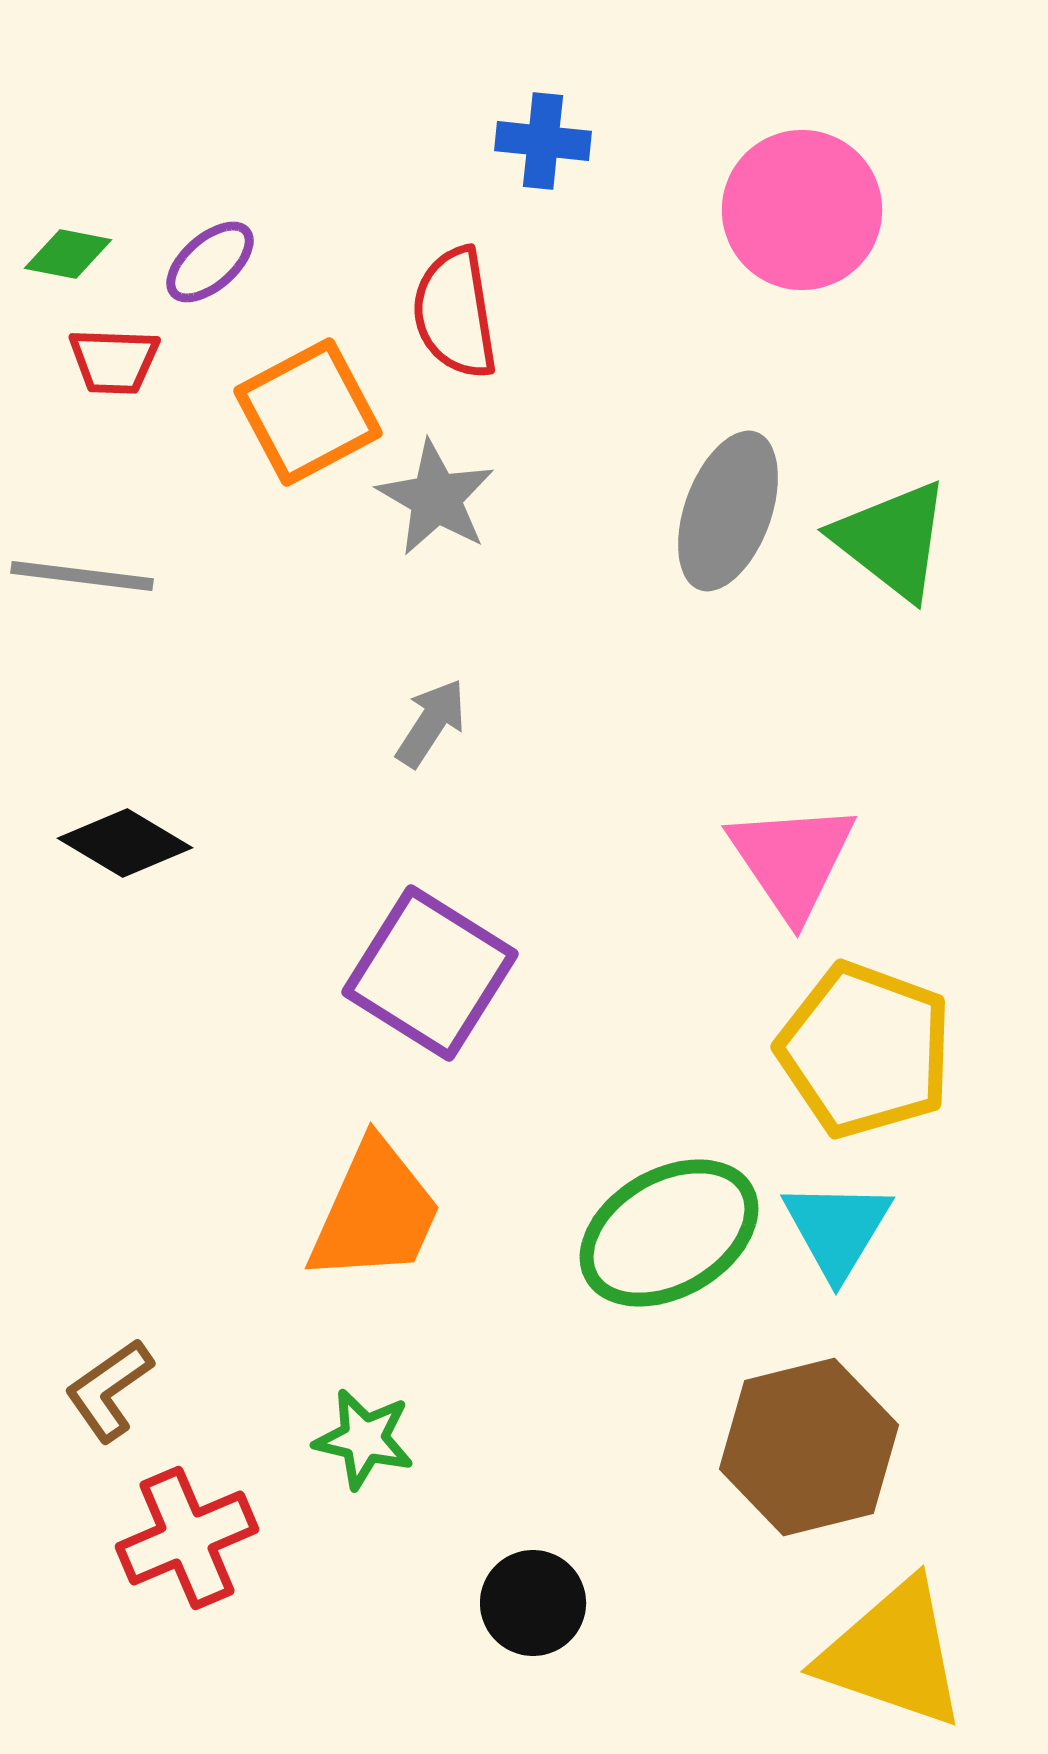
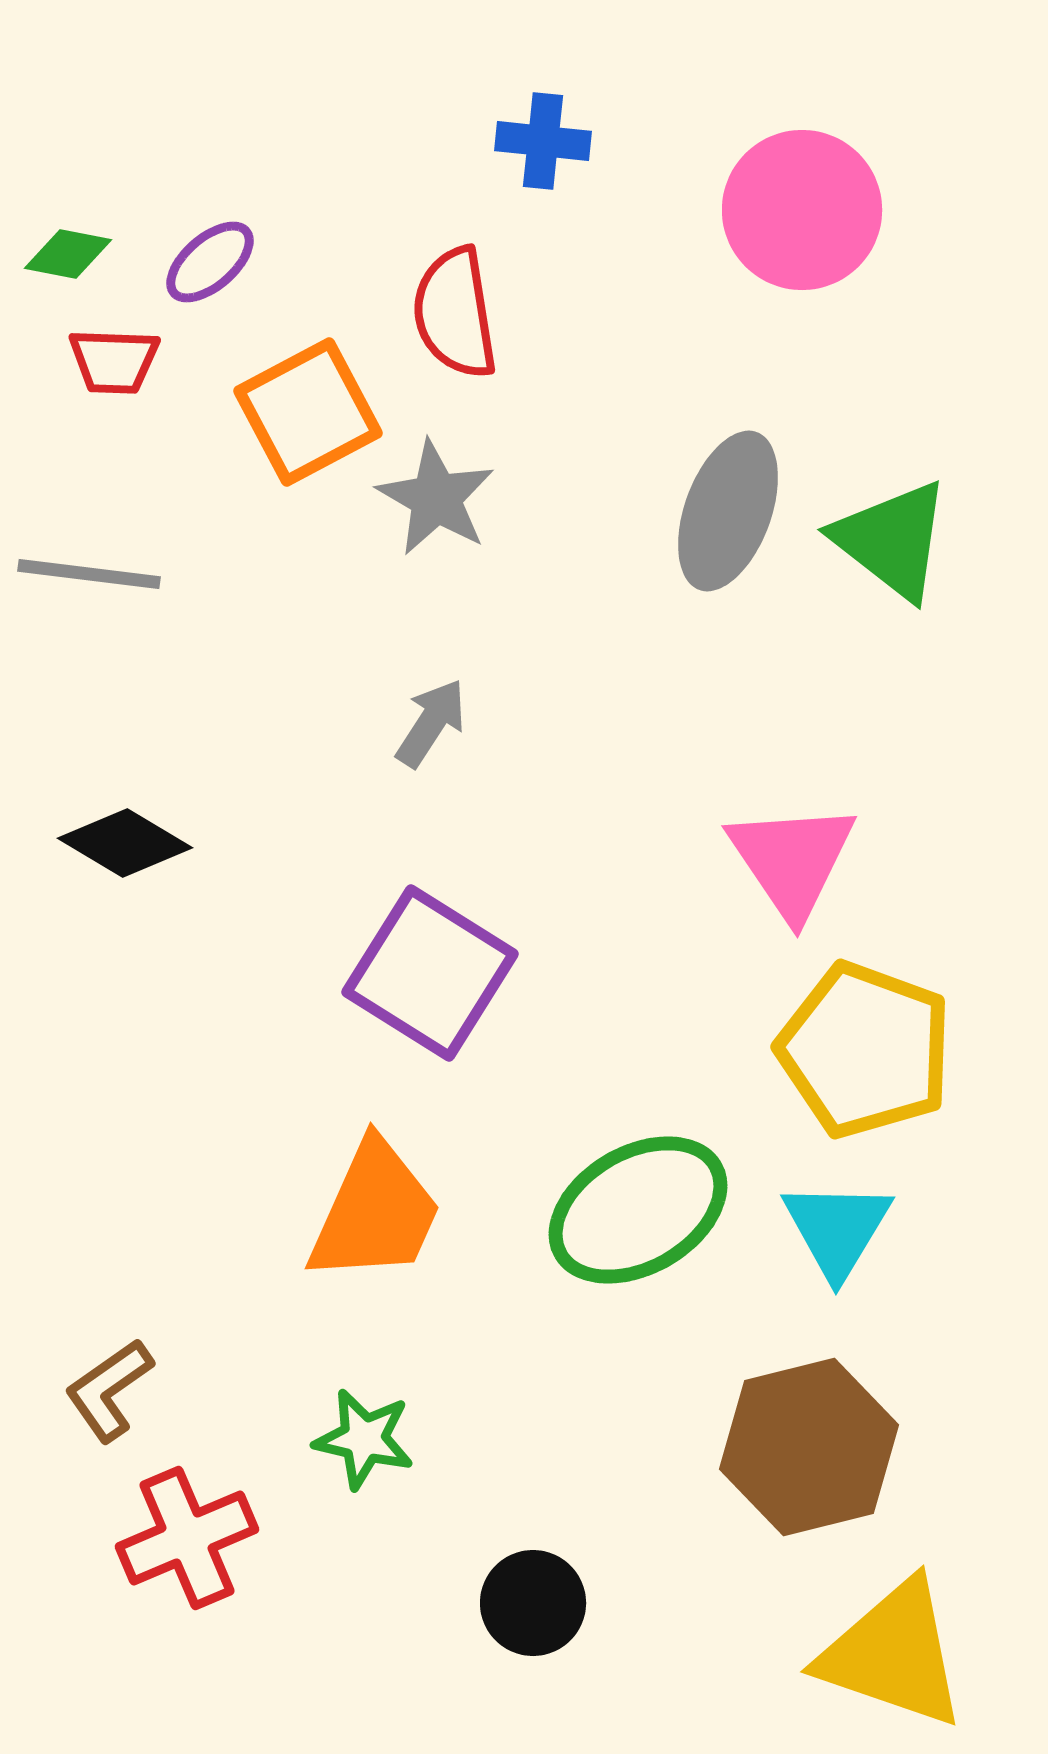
gray line: moved 7 px right, 2 px up
green ellipse: moved 31 px left, 23 px up
